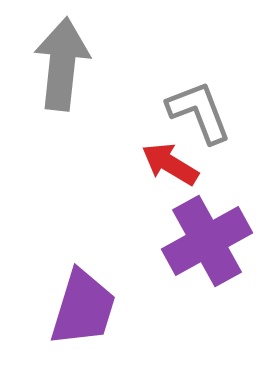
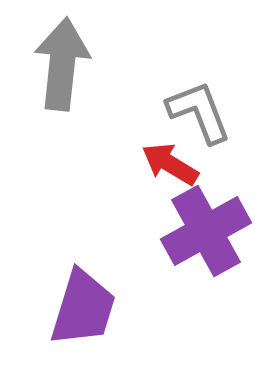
purple cross: moved 1 px left, 10 px up
